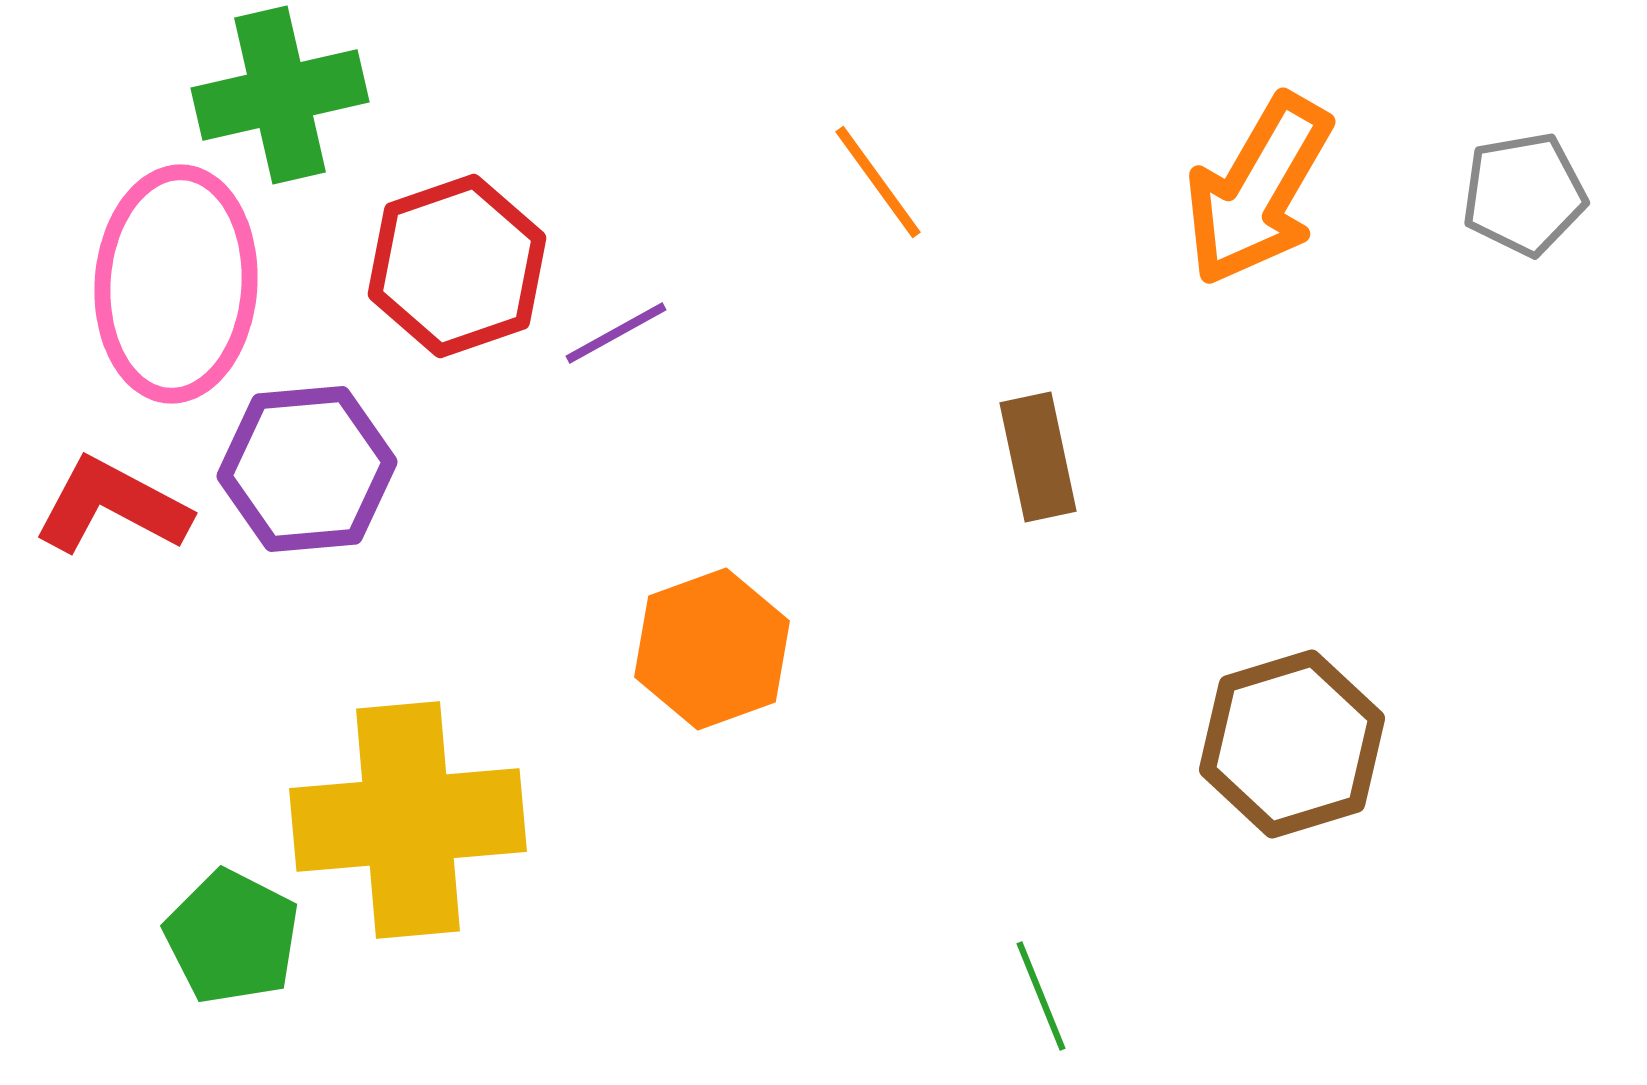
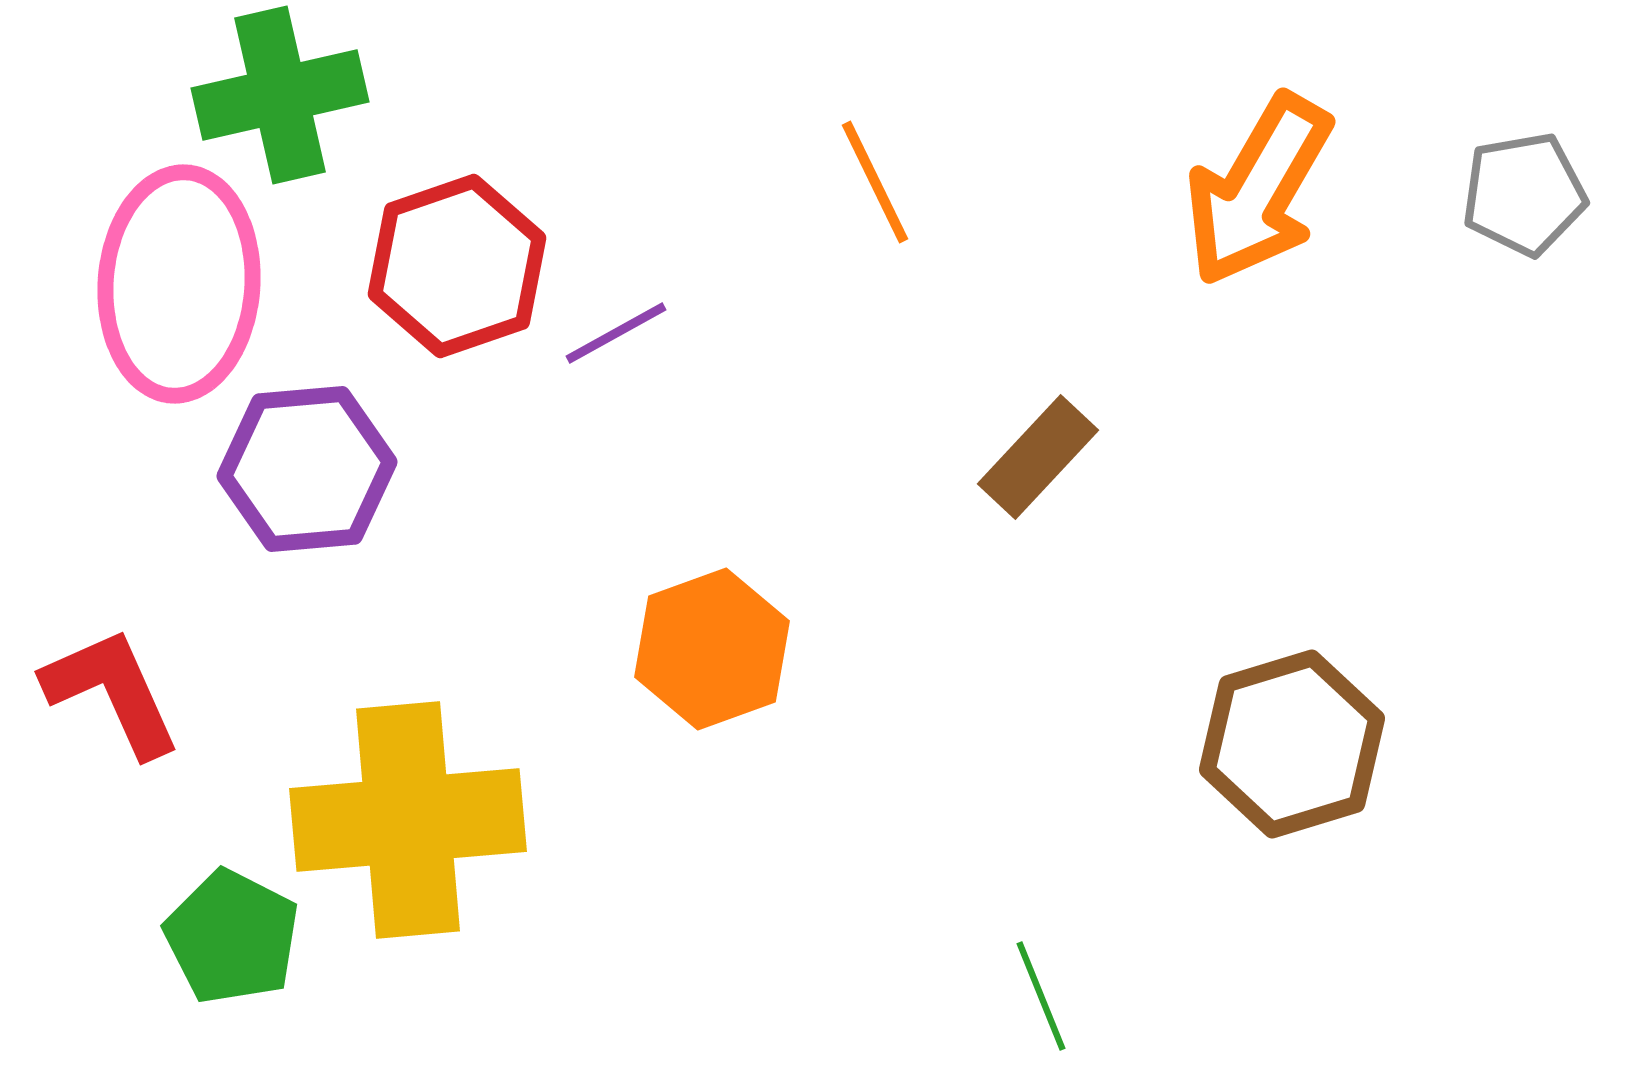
orange line: moved 3 px left; rotated 10 degrees clockwise
pink ellipse: moved 3 px right
brown rectangle: rotated 55 degrees clockwise
red L-shape: moved 186 px down; rotated 38 degrees clockwise
